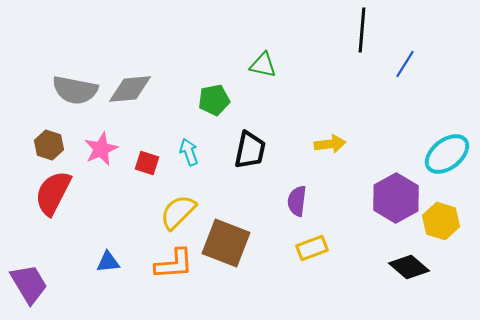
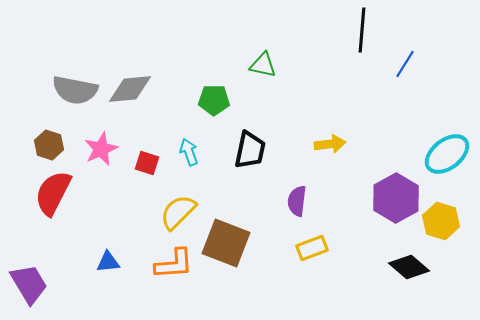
green pentagon: rotated 12 degrees clockwise
